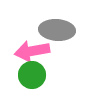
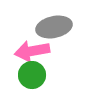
gray ellipse: moved 3 px left, 3 px up; rotated 16 degrees counterclockwise
